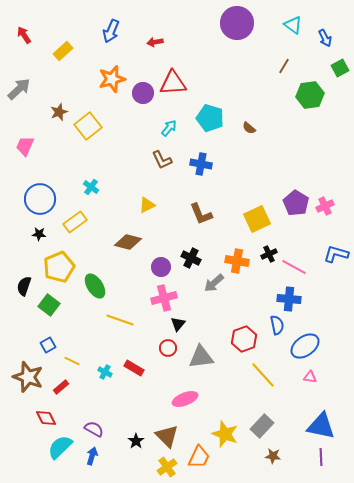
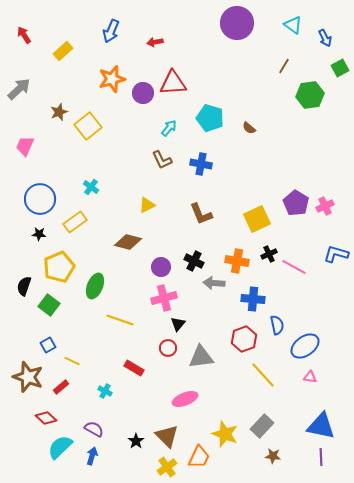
black cross at (191, 258): moved 3 px right, 3 px down
gray arrow at (214, 283): rotated 45 degrees clockwise
green ellipse at (95, 286): rotated 55 degrees clockwise
blue cross at (289, 299): moved 36 px left
cyan cross at (105, 372): moved 19 px down
red diamond at (46, 418): rotated 20 degrees counterclockwise
